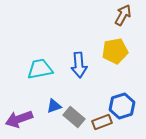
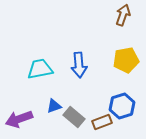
brown arrow: rotated 10 degrees counterclockwise
yellow pentagon: moved 11 px right, 9 px down
